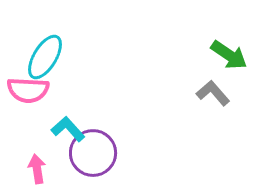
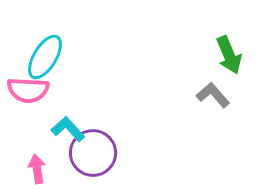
green arrow: rotated 33 degrees clockwise
gray L-shape: moved 2 px down
